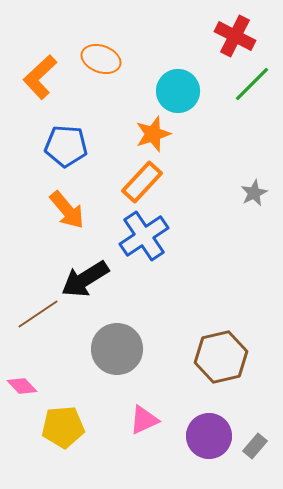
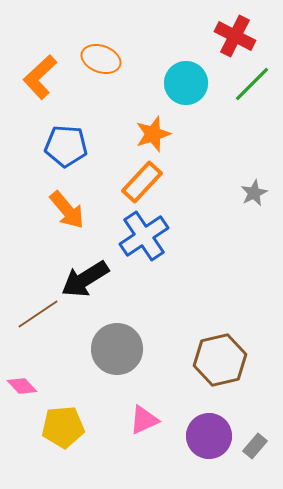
cyan circle: moved 8 px right, 8 px up
brown hexagon: moved 1 px left, 3 px down
